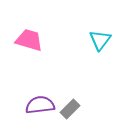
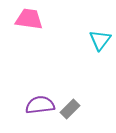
pink trapezoid: moved 21 px up; rotated 8 degrees counterclockwise
